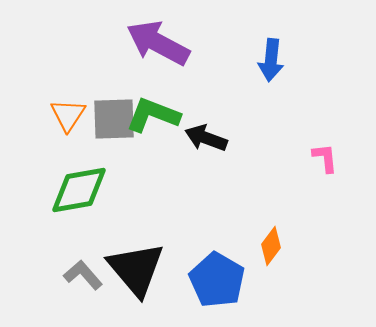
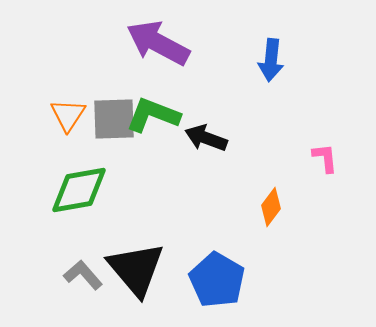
orange diamond: moved 39 px up
